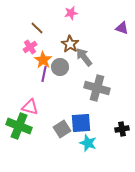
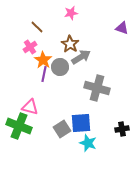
brown line: moved 1 px up
gray arrow: moved 3 px left; rotated 96 degrees clockwise
